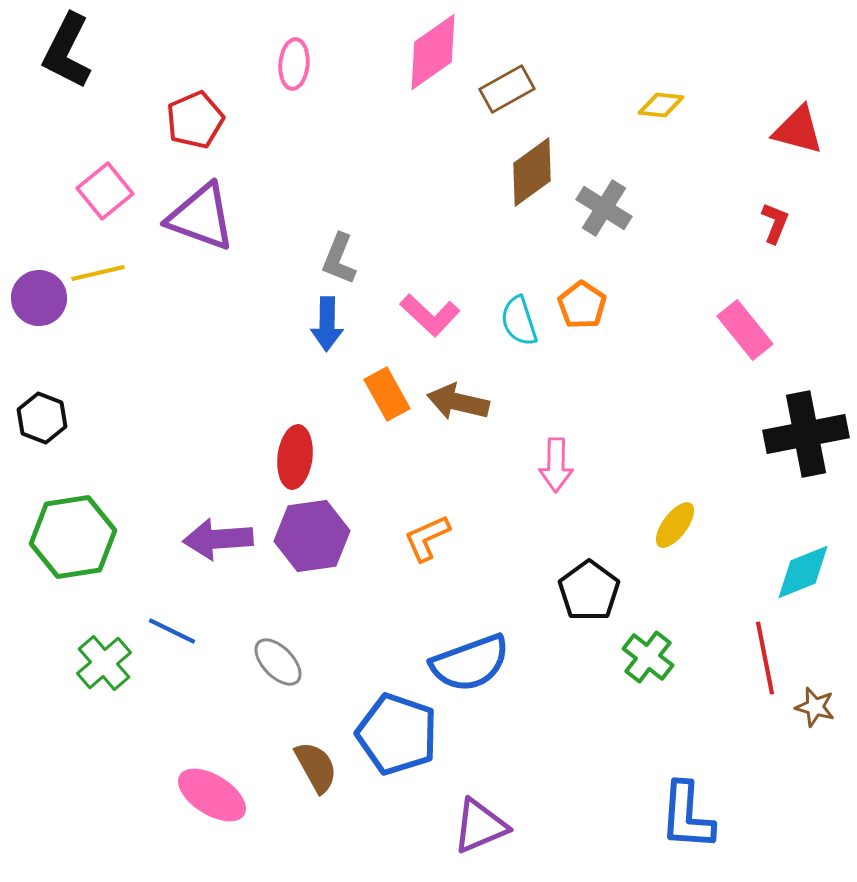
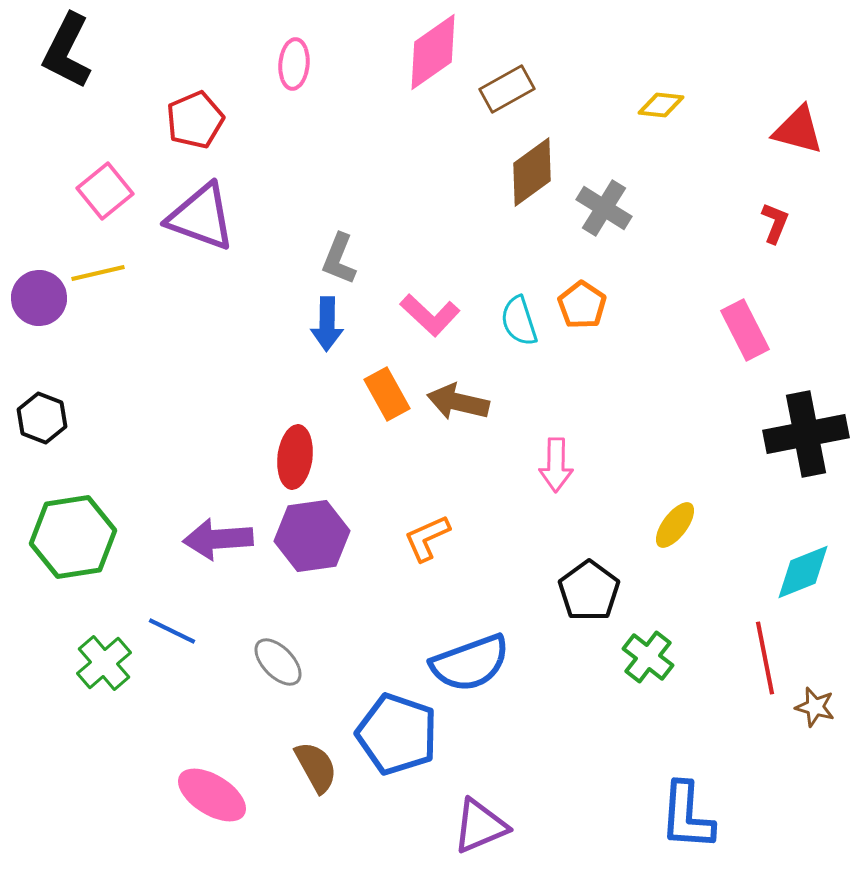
pink rectangle at (745, 330): rotated 12 degrees clockwise
